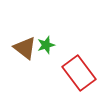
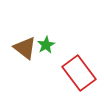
green star: rotated 12 degrees counterclockwise
